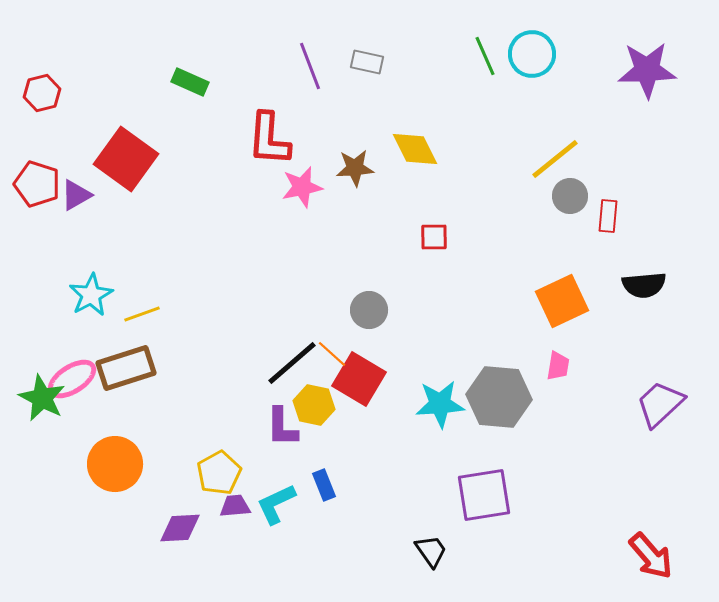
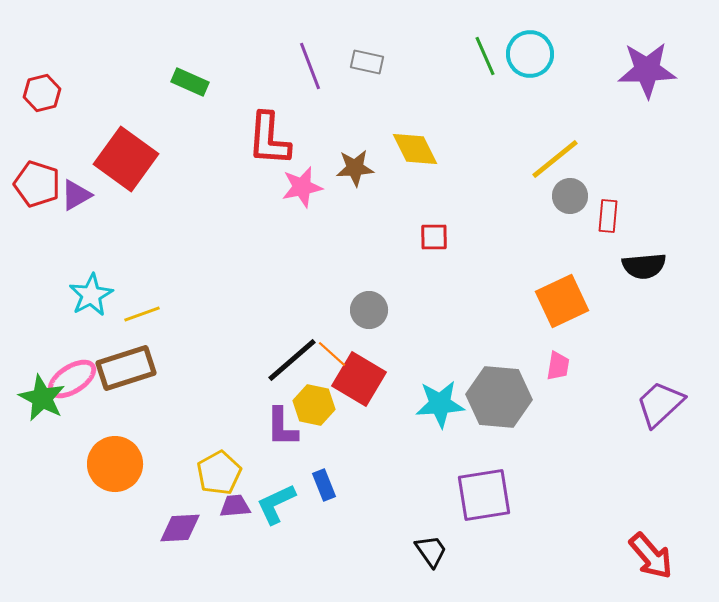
cyan circle at (532, 54): moved 2 px left
black semicircle at (644, 285): moved 19 px up
black line at (292, 363): moved 3 px up
